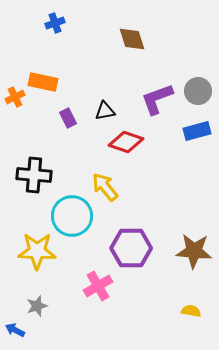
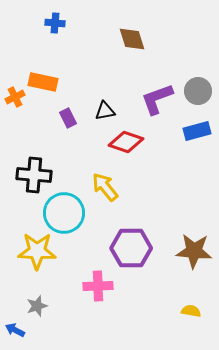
blue cross: rotated 24 degrees clockwise
cyan circle: moved 8 px left, 3 px up
pink cross: rotated 28 degrees clockwise
